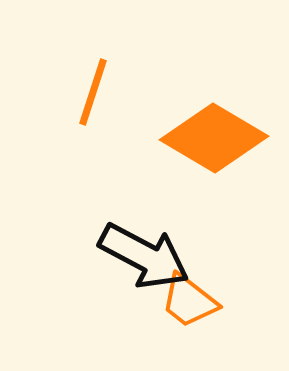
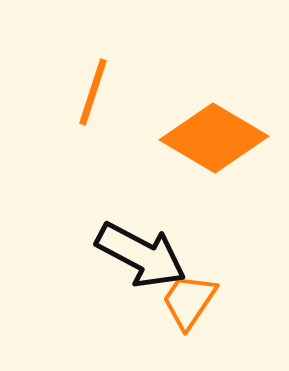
black arrow: moved 3 px left, 1 px up
orange trapezoid: rotated 86 degrees clockwise
